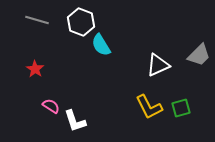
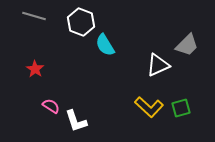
gray line: moved 3 px left, 4 px up
cyan semicircle: moved 4 px right
gray trapezoid: moved 12 px left, 10 px up
yellow L-shape: rotated 20 degrees counterclockwise
white L-shape: moved 1 px right
